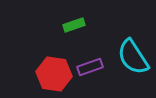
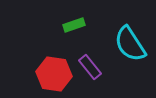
cyan semicircle: moved 3 px left, 13 px up
purple rectangle: rotated 70 degrees clockwise
